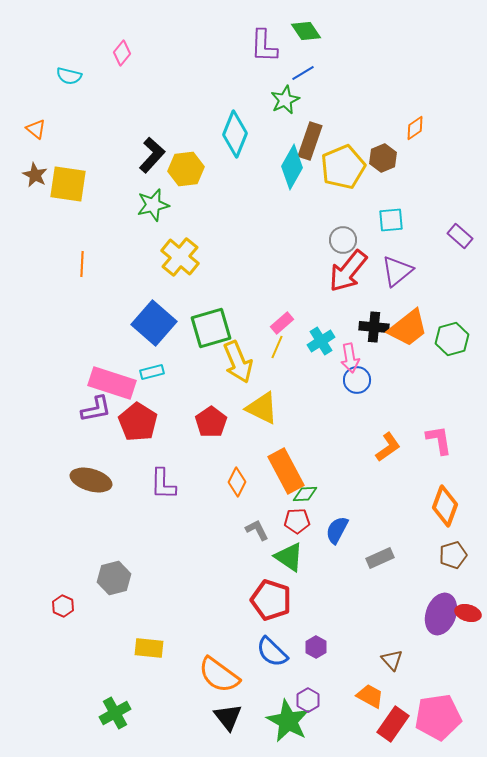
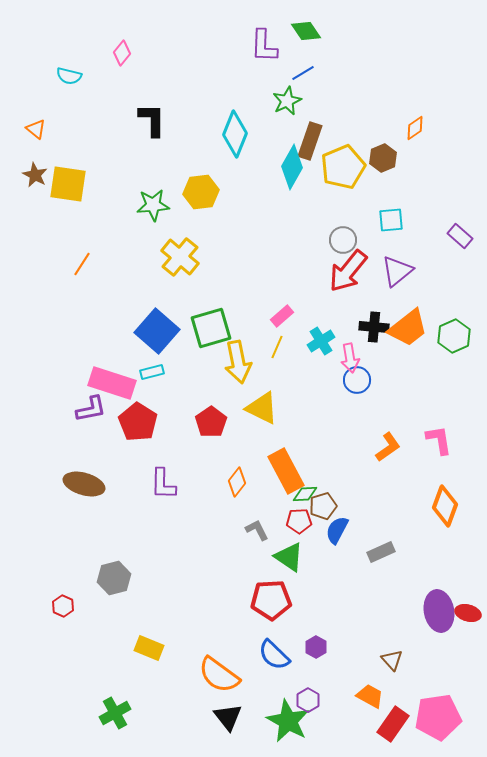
green star at (285, 100): moved 2 px right, 1 px down
black L-shape at (152, 155): moved 35 px up; rotated 42 degrees counterclockwise
yellow hexagon at (186, 169): moved 15 px right, 23 px down
green star at (153, 205): rotated 8 degrees clockwise
orange line at (82, 264): rotated 30 degrees clockwise
blue square at (154, 323): moved 3 px right, 8 px down
pink rectangle at (282, 323): moved 7 px up
green hexagon at (452, 339): moved 2 px right, 3 px up; rotated 8 degrees counterclockwise
yellow arrow at (238, 362): rotated 12 degrees clockwise
purple L-shape at (96, 409): moved 5 px left
brown ellipse at (91, 480): moved 7 px left, 4 px down
orange diamond at (237, 482): rotated 12 degrees clockwise
red pentagon at (297, 521): moved 2 px right
brown pentagon at (453, 555): moved 130 px left, 49 px up
gray rectangle at (380, 558): moved 1 px right, 6 px up
red pentagon at (271, 600): rotated 21 degrees counterclockwise
purple ellipse at (441, 614): moved 2 px left, 3 px up; rotated 30 degrees counterclockwise
yellow rectangle at (149, 648): rotated 16 degrees clockwise
blue semicircle at (272, 652): moved 2 px right, 3 px down
